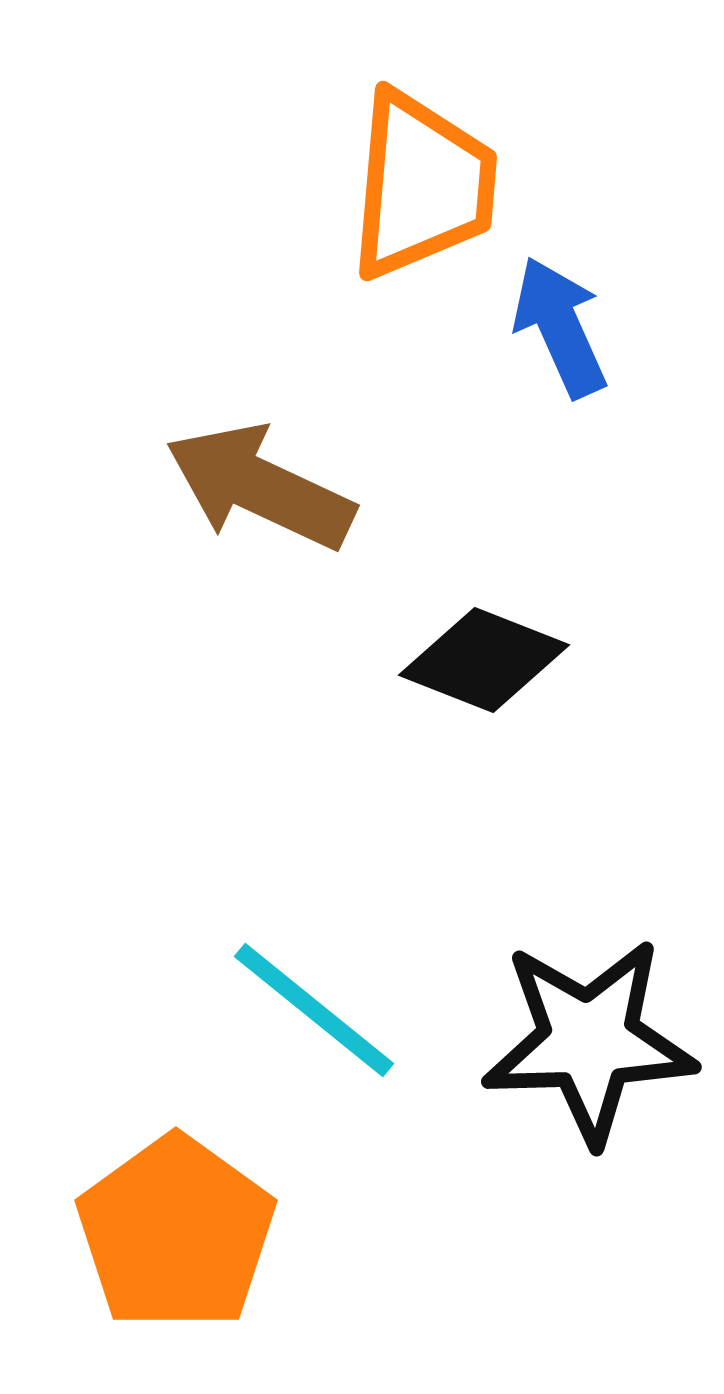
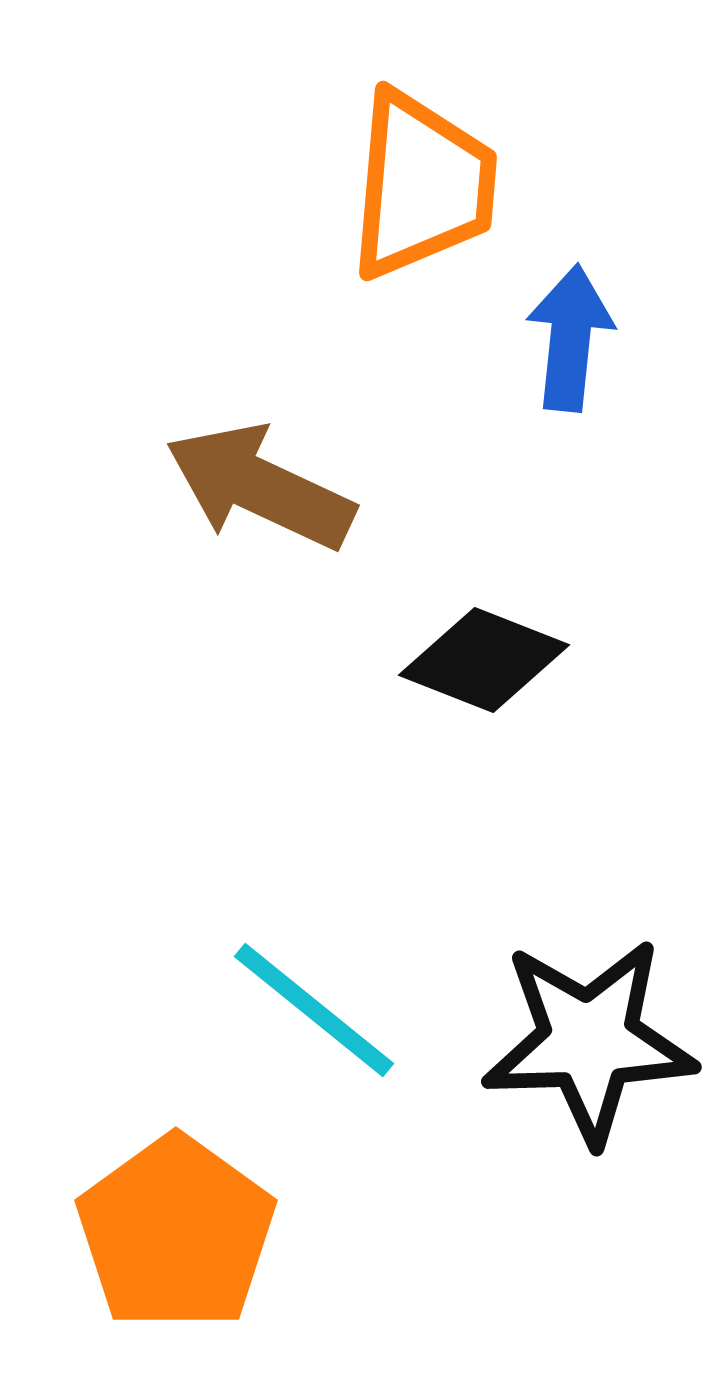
blue arrow: moved 10 px right, 11 px down; rotated 30 degrees clockwise
